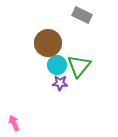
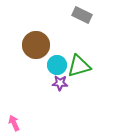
brown circle: moved 12 px left, 2 px down
green triangle: rotated 35 degrees clockwise
